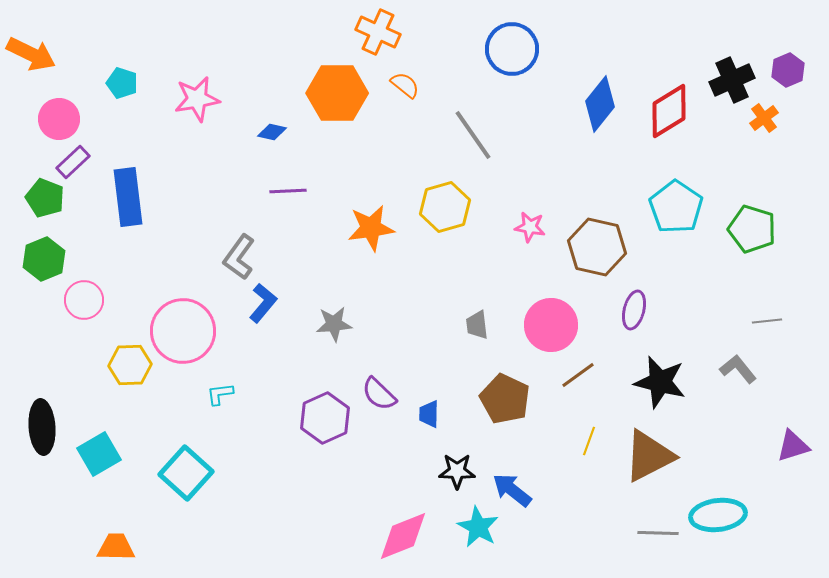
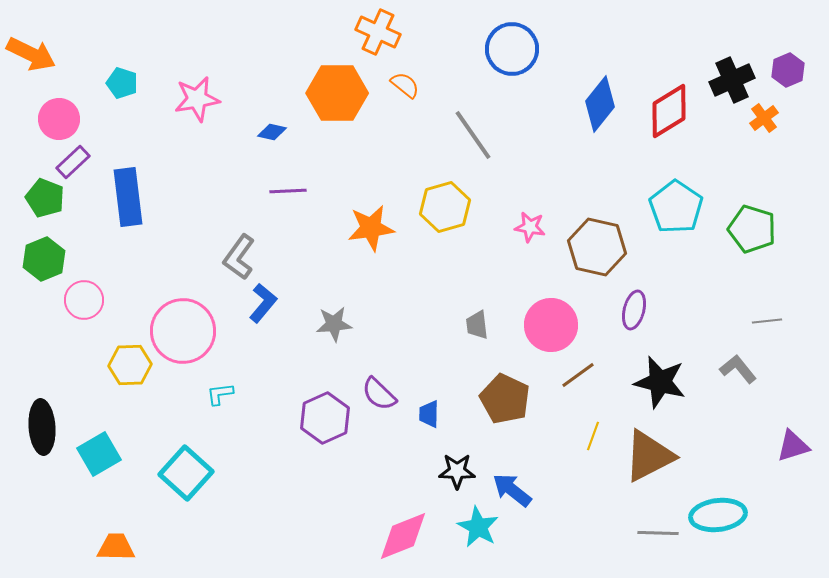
yellow line at (589, 441): moved 4 px right, 5 px up
